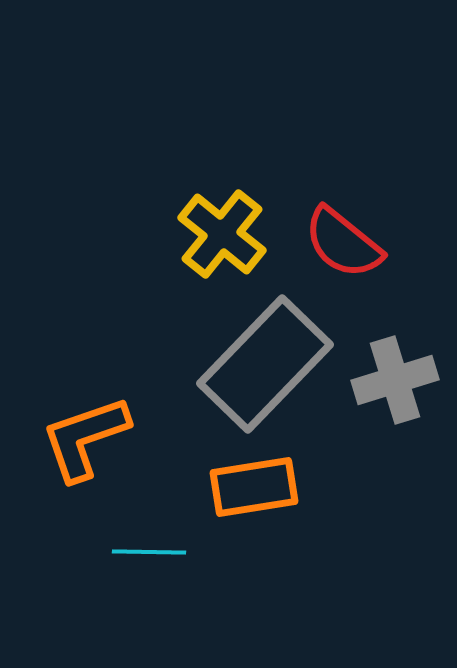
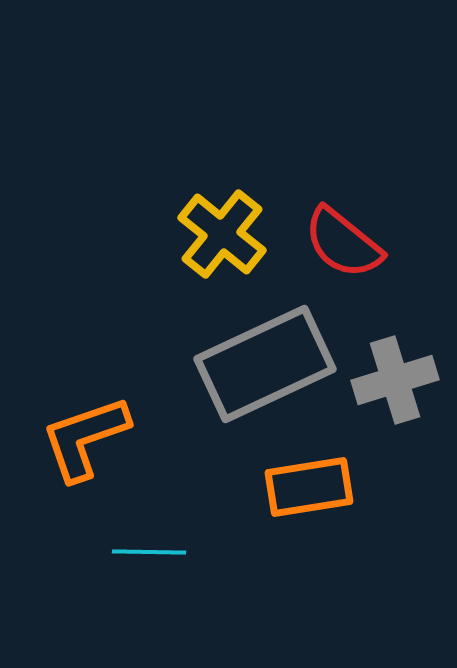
gray rectangle: rotated 21 degrees clockwise
orange rectangle: moved 55 px right
